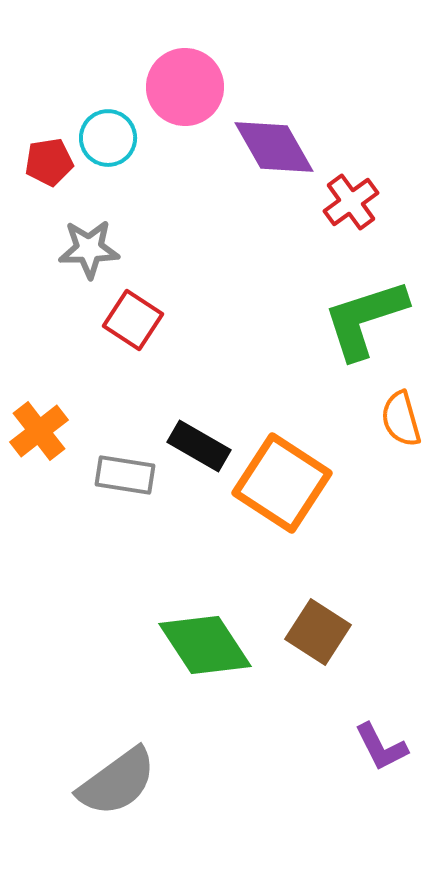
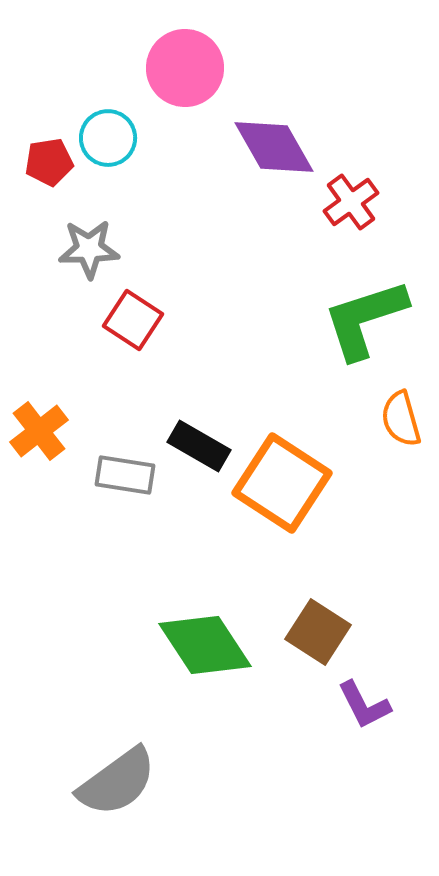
pink circle: moved 19 px up
purple L-shape: moved 17 px left, 42 px up
